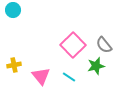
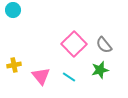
pink square: moved 1 px right, 1 px up
green star: moved 4 px right, 4 px down
